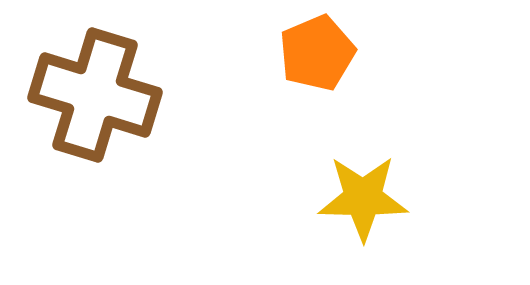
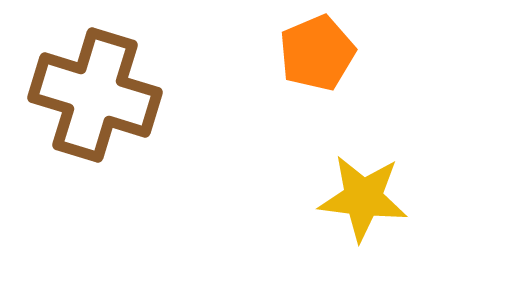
yellow star: rotated 6 degrees clockwise
